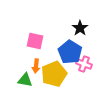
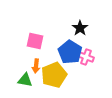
pink cross: moved 2 px right, 7 px up
yellow pentagon: moved 1 px down
